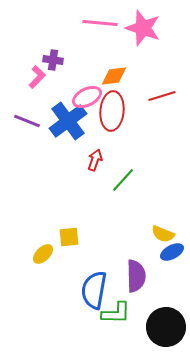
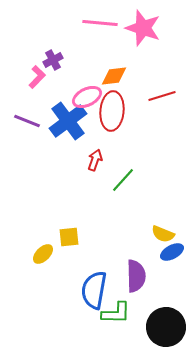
purple cross: rotated 36 degrees counterclockwise
